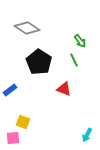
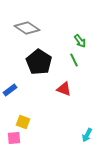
pink square: moved 1 px right
